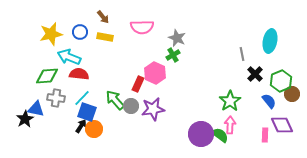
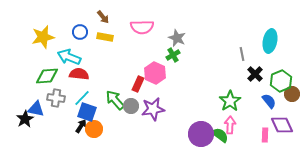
yellow star: moved 8 px left, 3 px down
